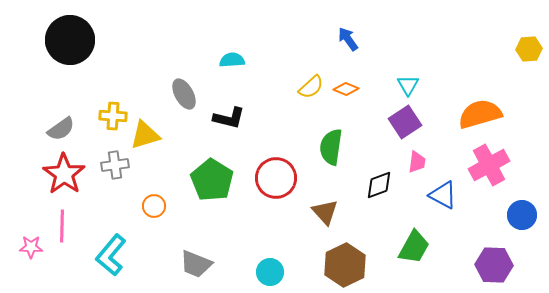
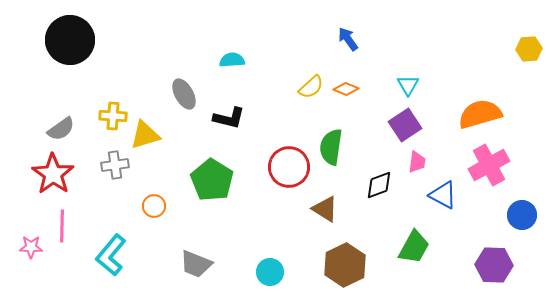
purple square: moved 3 px down
red star: moved 11 px left
red circle: moved 13 px right, 11 px up
brown triangle: moved 3 px up; rotated 16 degrees counterclockwise
